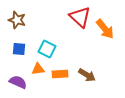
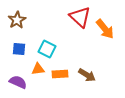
brown star: rotated 24 degrees clockwise
